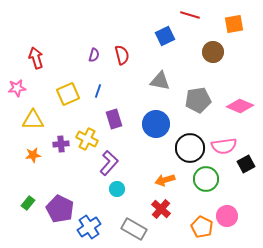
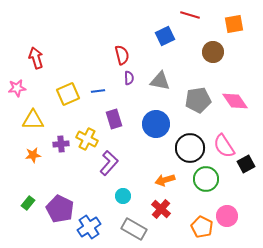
purple semicircle: moved 35 px right, 23 px down; rotated 16 degrees counterclockwise
blue line: rotated 64 degrees clockwise
pink diamond: moved 5 px left, 5 px up; rotated 32 degrees clockwise
pink semicircle: rotated 65 degrees clockwise
cyan circle: moved 6 px right, 7 px down
